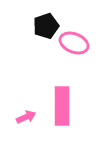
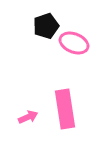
pink rectangle: moved 3 px right, 3 px down; rotated 9 degrees counterclockwise
pink arrow: moved 2 px right
